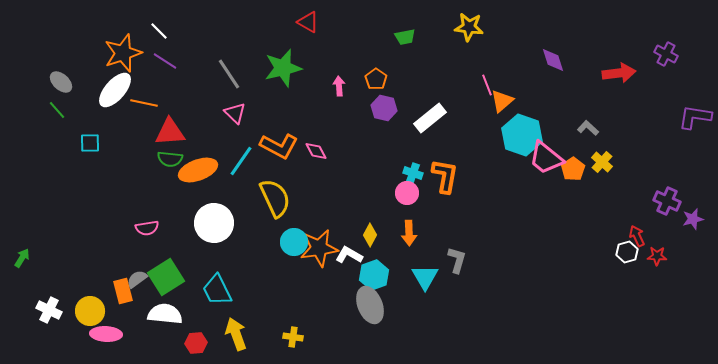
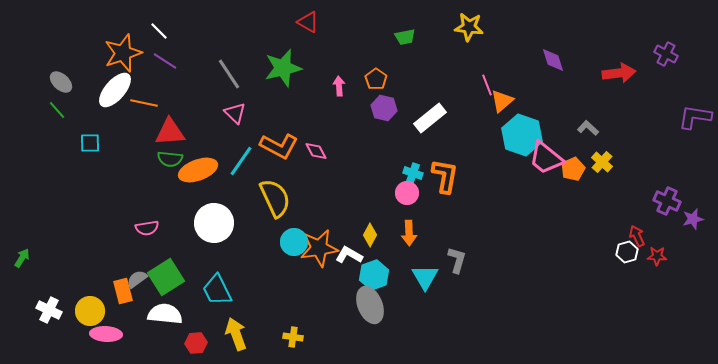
orange pentagon at (573, 169): rotated 10 degrees clockwise
